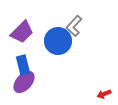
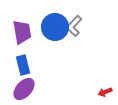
purple trapezoid: rotated 55 degrees counterclockwise
blue circle: moved 3 px left, 14 px up
purple ellipse: moved 7 px down
red arrow: moved 1 px right, 2 px up
